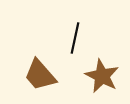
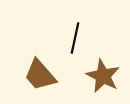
brown star: moved 1 px right
